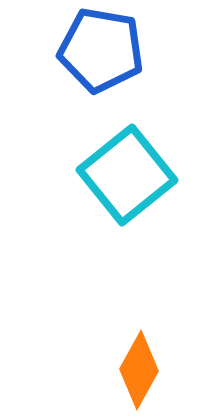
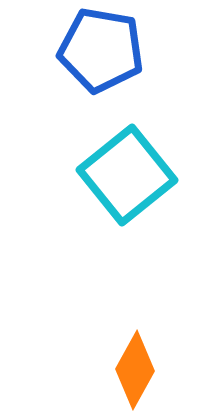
orange diamond: moved 4 px left
